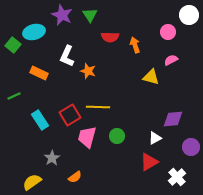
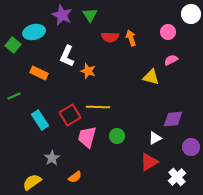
white circle: moved 2 px right, 1 px up
orange arrow: moved 4 px left, 7 px up
